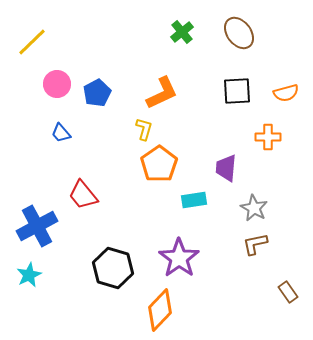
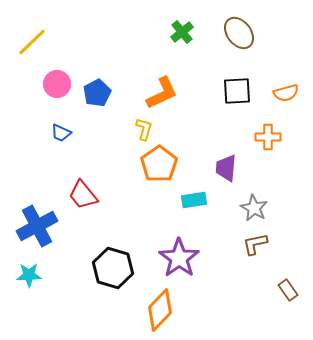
blue trapezoid: rotated 25 degrees counterclockwise
cyan star: rotated 25 degrees clockwise
brown rectangle: moved 2 px up
